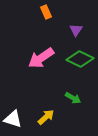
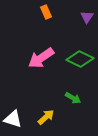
purple triangle: moved 11 px right, 13 px up
